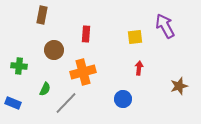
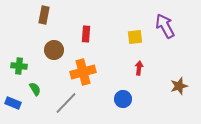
brown rectangle: moved 2 px right
green semicircle: moved 10 px left; rotated 56 degrees counterclockwise
